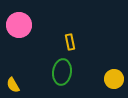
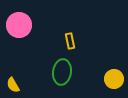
yellow rectangle: moved 1 px up
